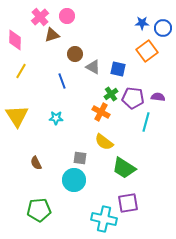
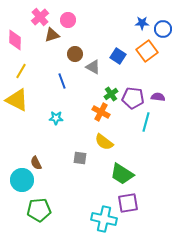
pink circle: moved 1 px right, 4 px down
blue circle: moved 1 px down
blue square: moved 13 px up; rotated 21 degrees clockwise
yellow triangle: moved 16 px up; rotated 30 degrees counterclockwise
green trapezoid: moved 2 px left, 6 px down
cyan circle: moved 52 px left
